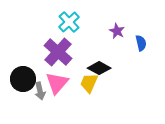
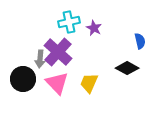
cyan cross: rotated 30 degrees clockwise
purple star: moved 23 px left, 3 px up
blue semicircle: moved 1 px left, 2 px up
black diamond: moved 28 px right
pink triangle: rotated 25 degrees counterclockwise
gray arrow: moved 32 px up; rotated 18 degrees clockwise
